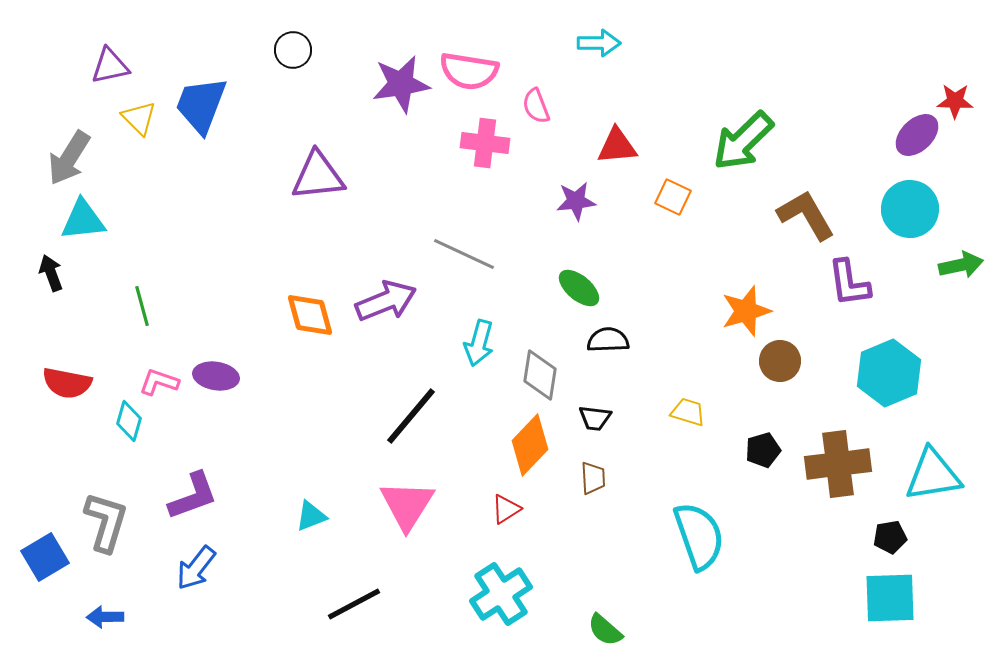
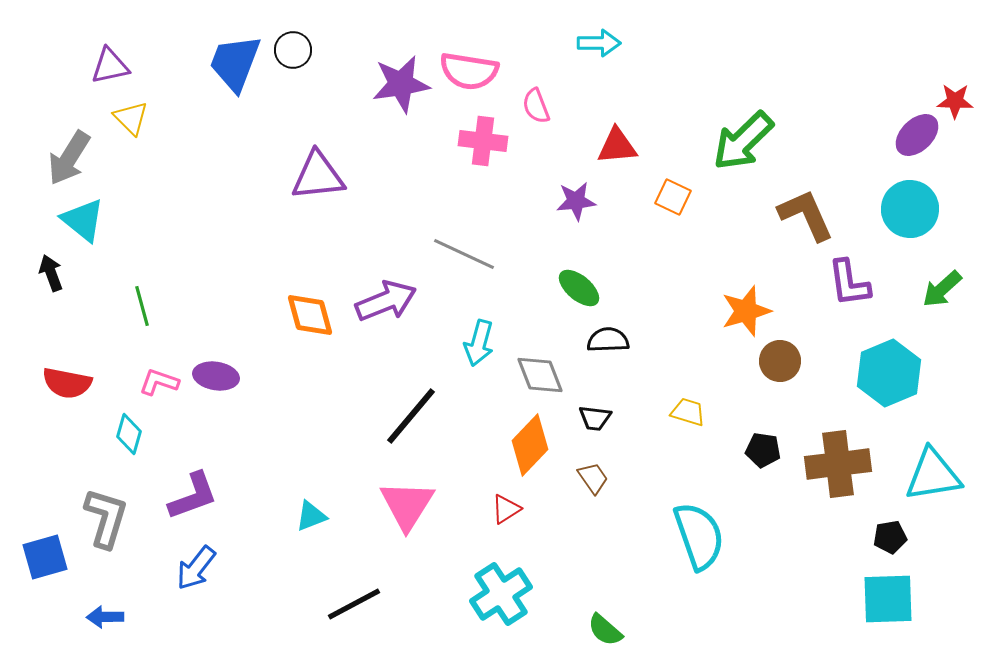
blue trapezoid at (201, 105): moved 34 px right, 42 px up
yellow triangle at (139, 118): moved 8 px left
pink cross at (485, 143): moved 2 px left, 2 px up
brown L-shape at (806, 215): rotated 6 degrees clockwise
cyan triangle at (83, 220): rotated 45 degrees clockwise
green arrow at (961, 265): moved 19 px left, 24 px down; rotated 150 degrees clockwise
gray diamond at (540, 375): rotated 30 degrees counterclockwise
cyan diamond at (129, 421): moved 13 px down
black pentagon at (763, 450): rotated 24 degrees clockwise
brown trapezoid at (593, 478): rotated 32 degrees counterclockwise
gray L-shape at (106, 522): moved 4 px up
blue square at (45, 557): rotated 15 degrees clockwise
cyan square at (890, 598): moved 2 px left, 1 px down
